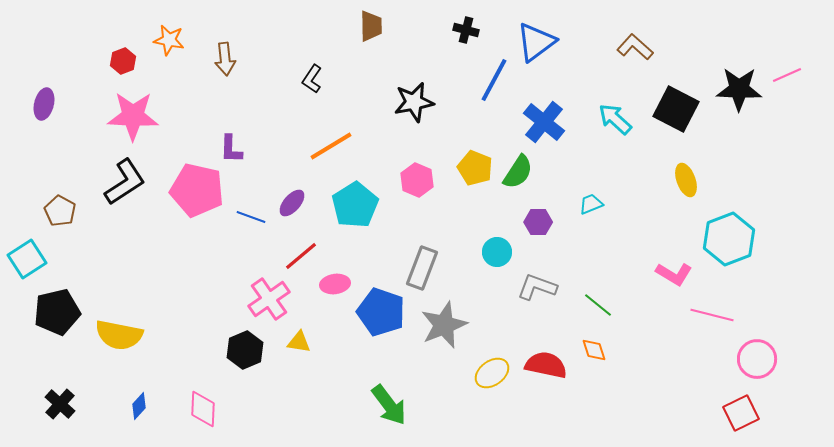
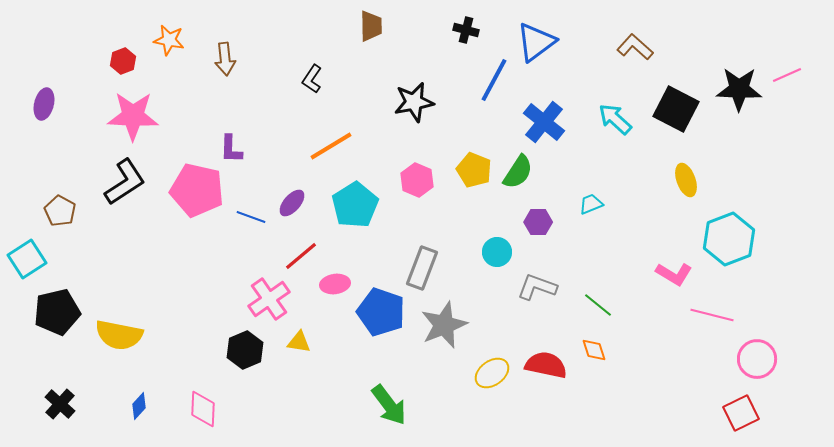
yellow pentagon at (475, 168): moved 1 px left, 2 px down
